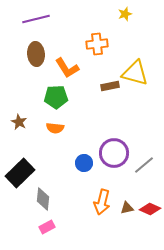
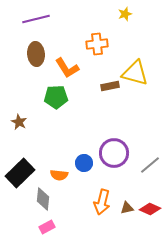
orange semicircle: moved 4 px right, 47 px down
gray line: moved 6 px right
